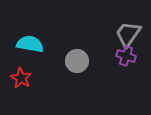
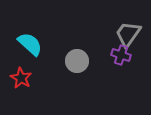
cyan semicircle: rotated 32 degrees clockwise
purple cross: moved 5 px left, 1 px up
